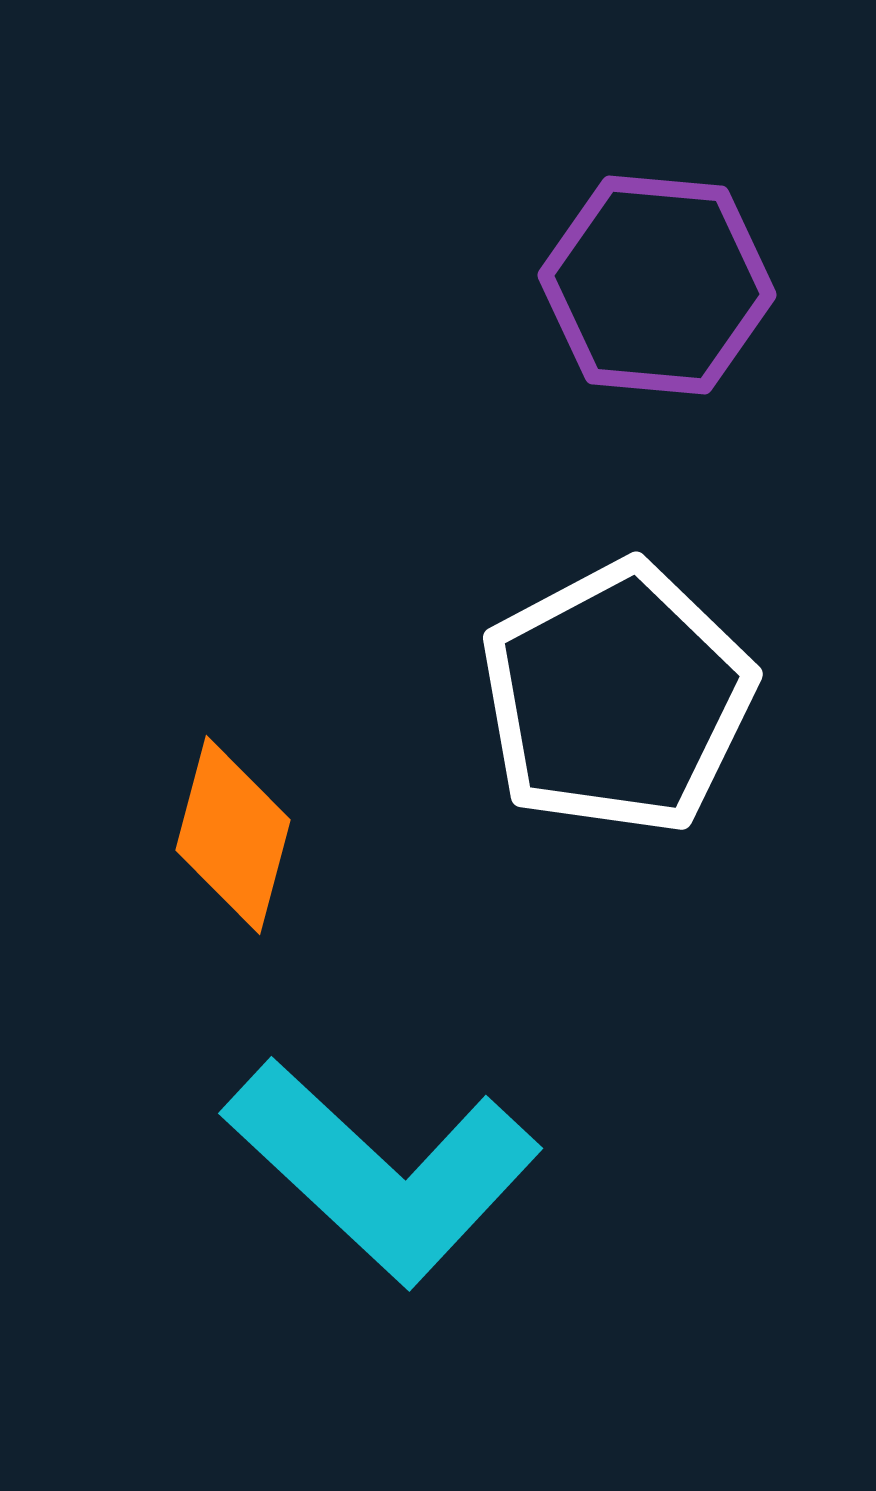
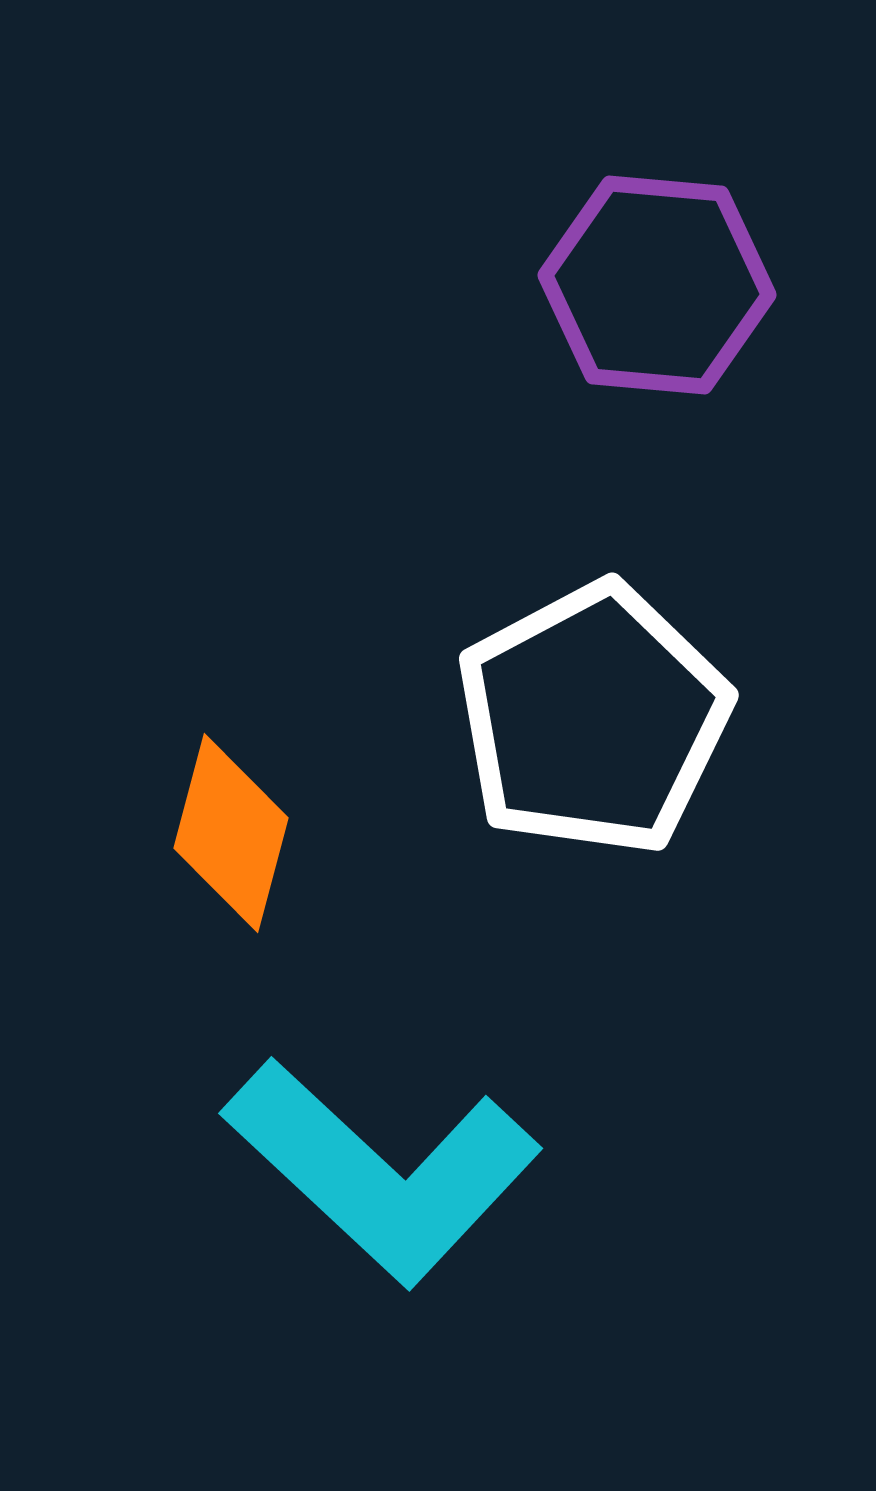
white pentagon: moved 24 px left, 21 px down
orange diamond: moved 2 px left, 2 px up
